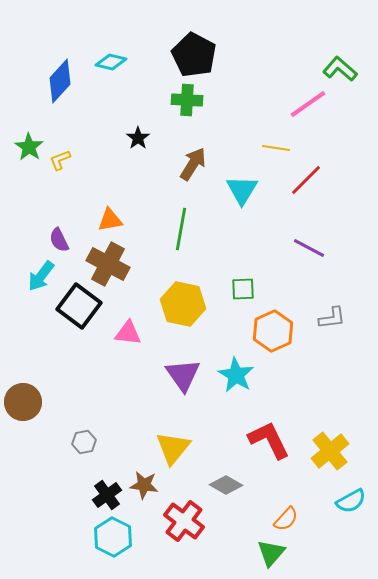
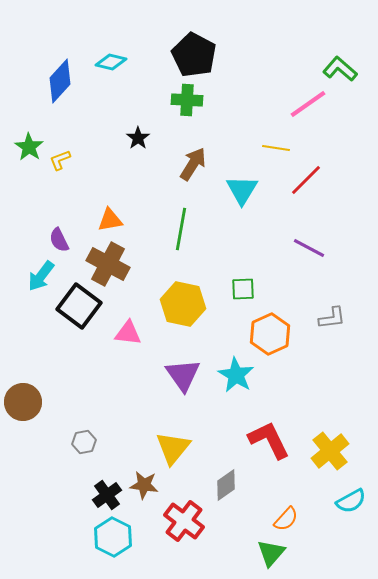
orange hexagon: moved 3 px left, 3 px down
gray diamond: rotated 64 degrees counterclockwise
